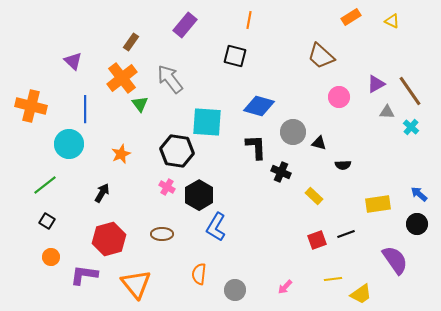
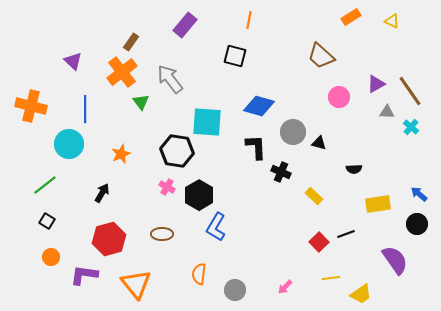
orange cross at (122, 78): moved 6 px up
green triangle at (140, 104): moved 1 px right, 2 px up
black semicircle at (343, 165): moved 11 px right, 4 px down
red square at (317, 240): moved 2 px right, 2 px down; rotated 24 degrees counterclockwise
yellow line at (333, 279): moved 2 px left, 1 px up
